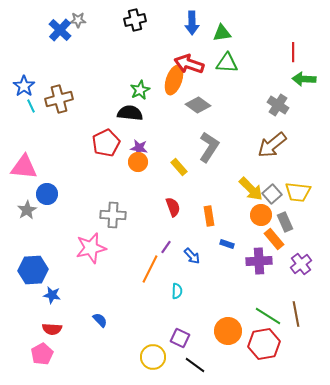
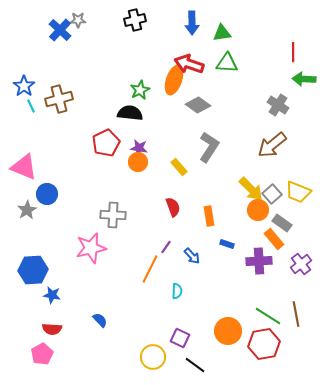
pink triangle at (24, 167): rotated 16 degrees clockwise
yellow trapezoid at (298, 192): rotated 16 degrees clockwise
orange circle at (261, 215): moved 3 px left, 5 px up
gray rectangle at (285, 222): moved 3 px left, 1 px down; rotated 30 degrees counterclockwise
